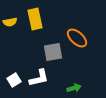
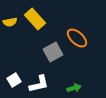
yellow rectangle: rotated 30 degrees counterclockwise
gray square: rotated 18 degrees counterclockwise
white L-shape: moved 6 px down
